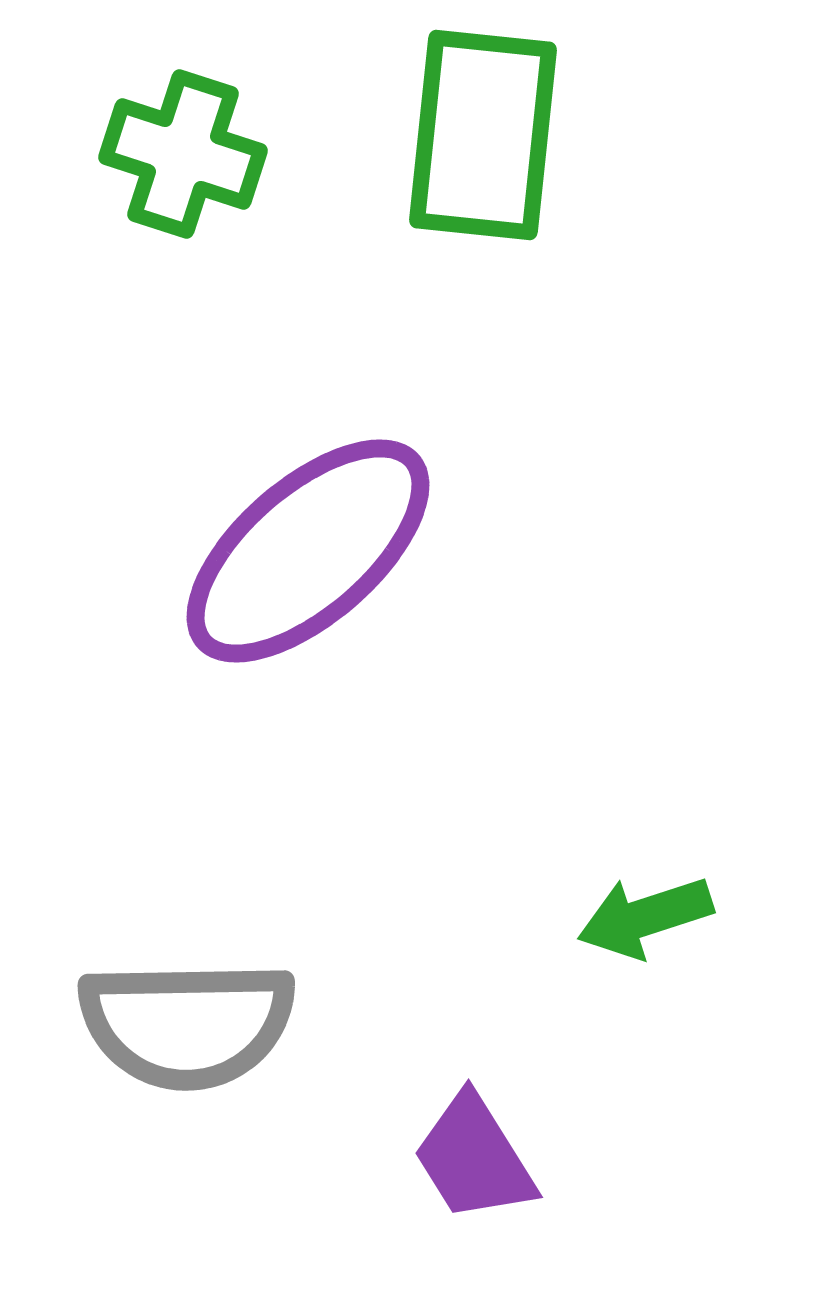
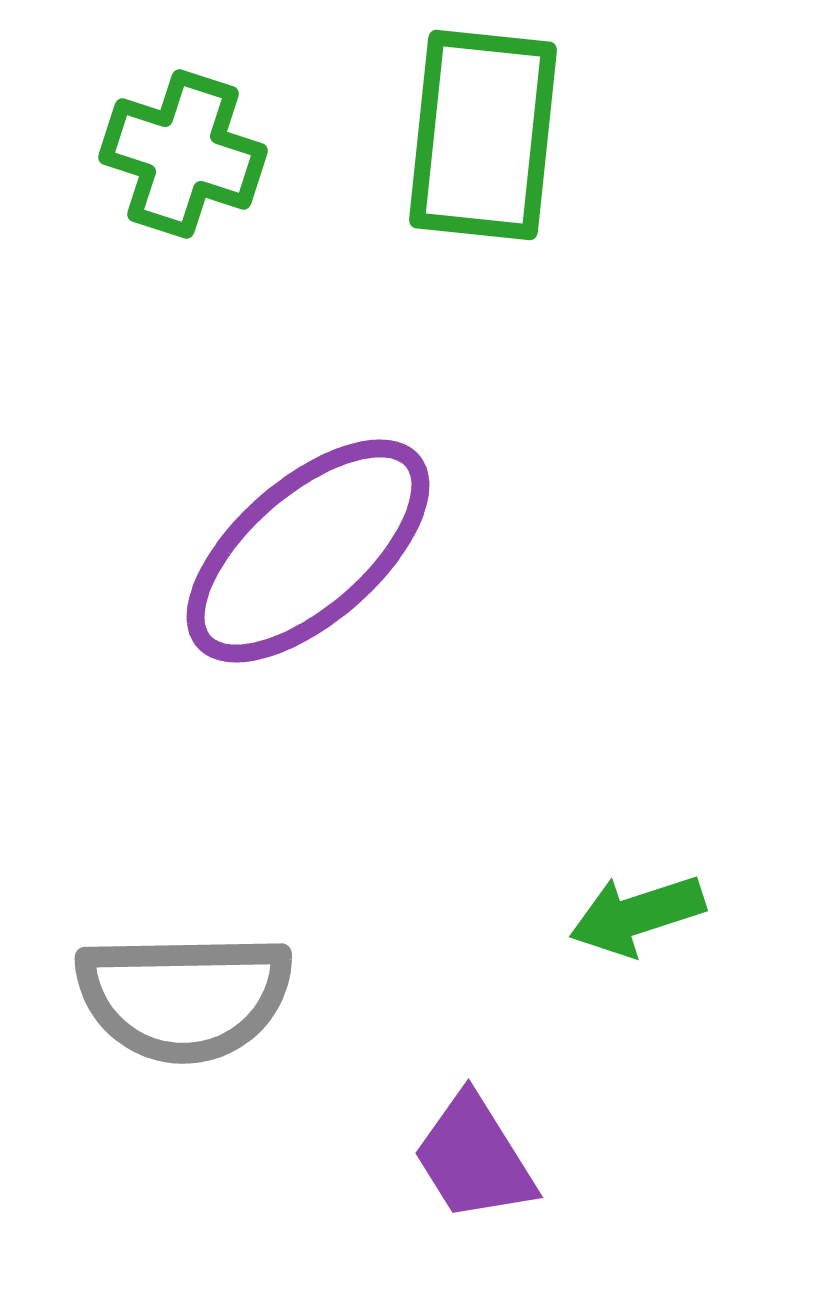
green arrow: moved 8 px left, 2 px up
gray semicircle: moved 3 px left, 27 px up
